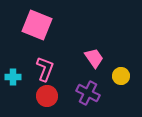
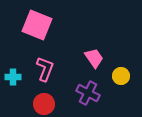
red circle: moved 3 px left, 8 px down
